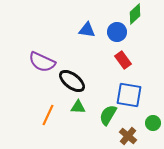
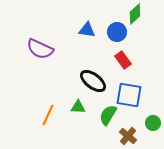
purple semicircle: moved 2 px left, 13 px up
black ellipse: moved 21 px right
